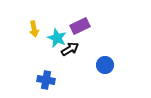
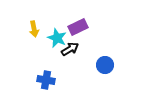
purple rectangle: moved 2 px left, 1 px down
